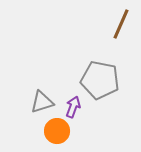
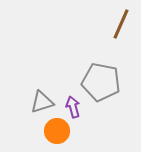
gray pentagon: moved 1 px right, 2 px down
purple arrow: rotated 35 degrees counterclockwise
